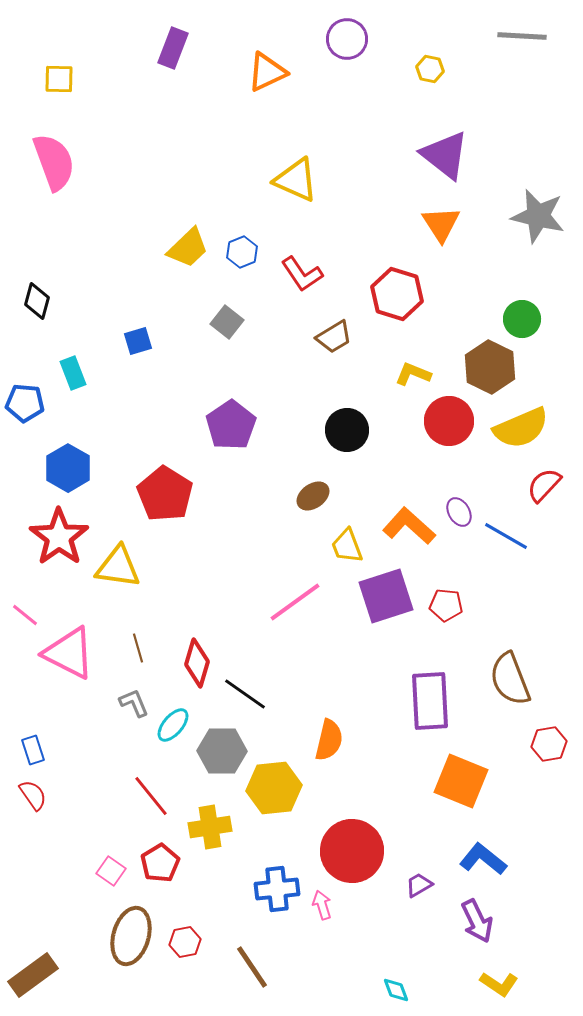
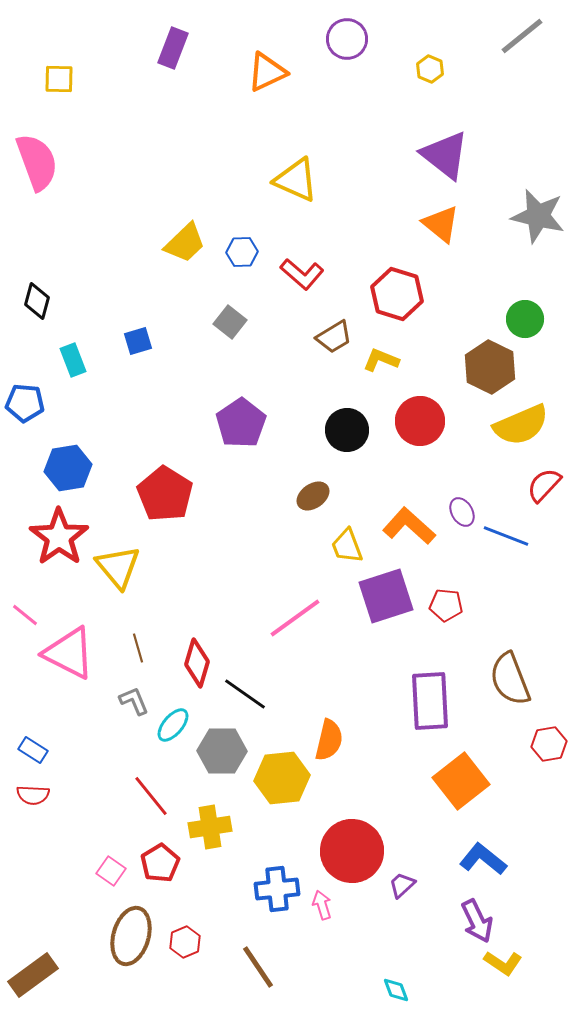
gray line at (522, 36): rotated 42 degrees counterclockwise
yellow hexagon at (430, 69): rotated 12 degrees clockwise
pink semicircle at (54, 162): moved 17 px left
orange triangle at (441, 224): rotated 18 degrees counterclockwise
yellow trapezoid at (188, 248): moved 3 px left, 5 px up
blue hexagon at (242, 252): rotated 20 degrees clockwise
red L-shape at (302, 274): rotated 15 degrees counterclockwise
green circle at (522, 319): moved 3 px right
gray square at (227, 322): moved 3 px right
cyan rectangle at (73, 373): moved 13 px up
yellow L-shape at (413, 374): moved 32 px left, 14 px up
red circle at (449, 421): moved 29 px left
purple pentagon at (231, 425): moved 10 px right, 2 px up
yellow semicircle at (521, 428): moved 3 px up
blue hexagon at (68, 468): rotated 21 degrees clockwise
purple ellipse at (459, 512): moved 3 px right
blue line at (506, 536): rotated 9 degrees counterclockwise
yellow triangle at (118, 567): rotated 42 degrees clockwise
pink line at (295, 602): moved 16 px down
gray L-shape at (134, 703): moved 2 px up
blue rectangle at (33, 750): rotated 40 degrees counterclockwise
orange square at (461, 781): rotated 30 degrees clockwise
yellow hexagon at (274, 788): moved 8 px right, 10 px up
red semicircle at (33, 795): rotated 128 degrees clockwise
purple trapezoid at (419, 885): moved 17 px left; rotated 12 degrees counterclockwise
red hexagon at (185, 942): rotated 12 degrees counterclockwise
brown line at (252, 967): moved 6 px right
yellow L-shape at (499, 984): moved 4 px right, 21 px up
